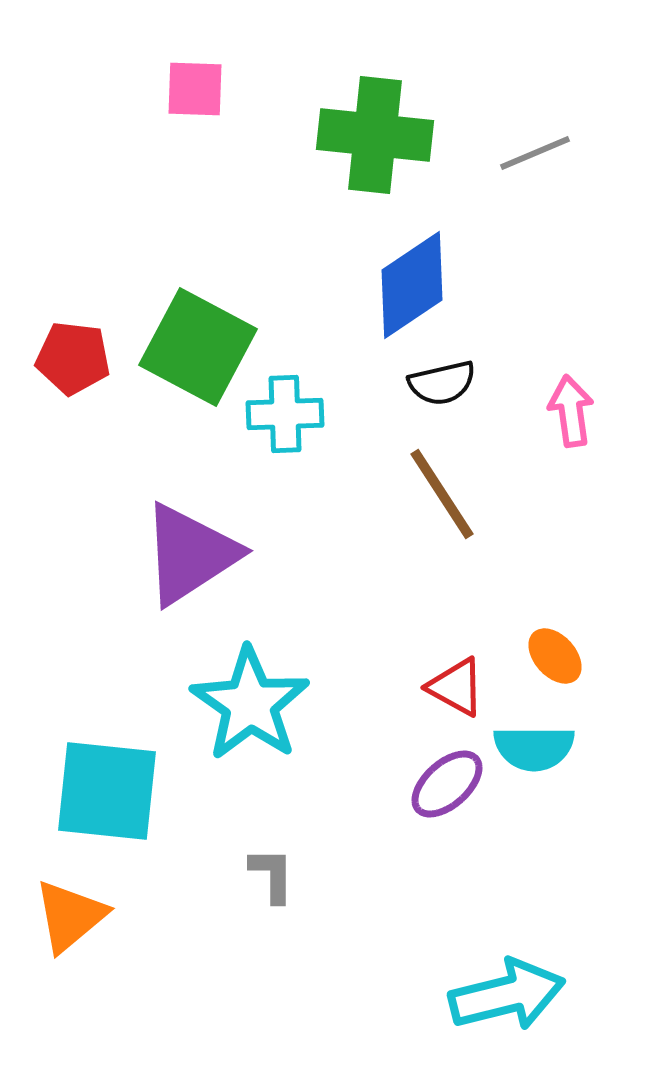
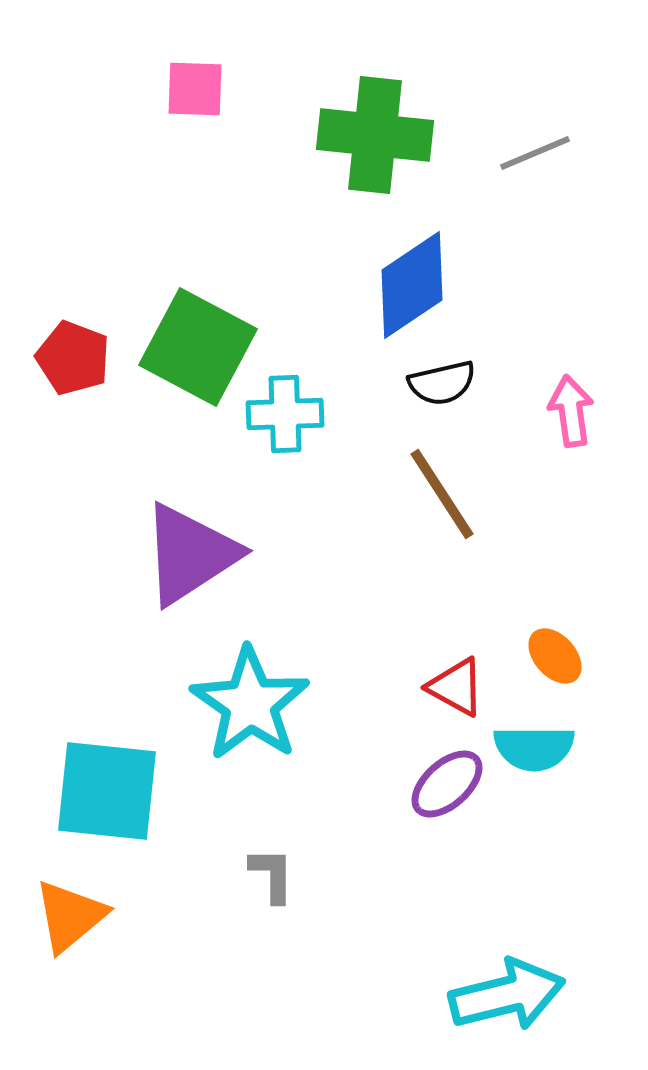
red pentagon: rotated 14 degrees clockwise
